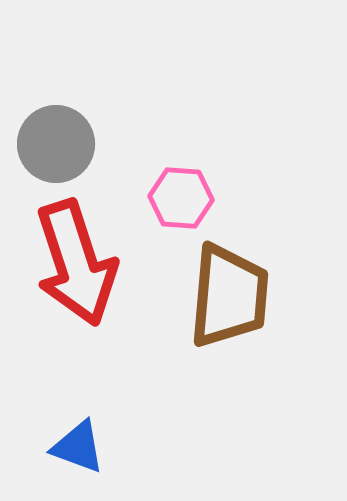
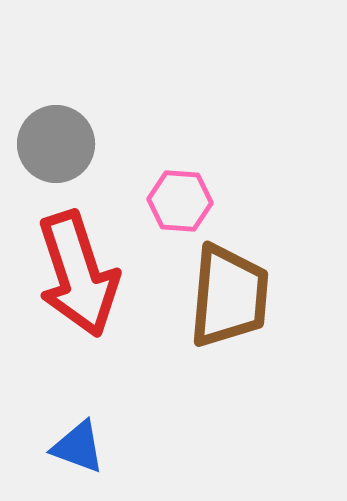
pink hexagon: moved 1 px left, 3 px down
red arrow: moved 2 px right, 11 px down
